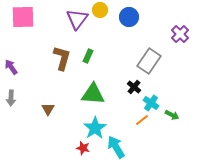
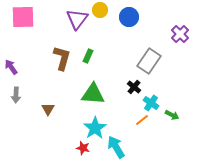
gray arrow: moved 5 px right, 3 px up
